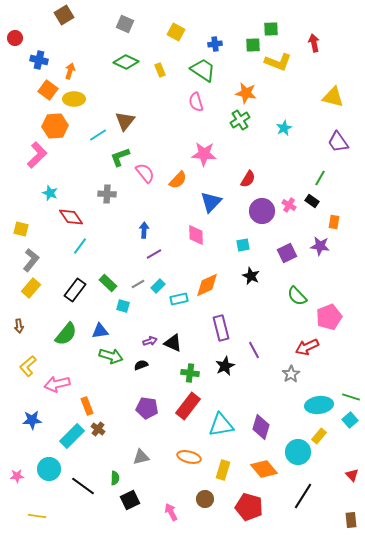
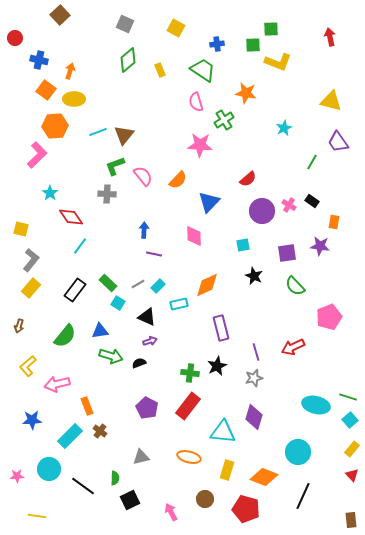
brown square at (64, 15): moved 4 px left; rotated 12 degrees counterclockwise
yellow square at (176, 32): moved 4 px up
red arrow at (314, 43): moved 16 px right, 6 px up
blue cross at (215, 44): moved 2 px right
green diamond at (126, 62): moved 2 px right, 2 px up; rotated 65 degrees counterclockwise
orange square at (48, 90): moved 2 px left
yellow triangle at (333, 97): moved 2 px left, 4 px down
green cross at (240, 120): moved 16 px left
brown triangle at (125, 121): moved 1 px left, 14 px down
cyan line at (98, 135): moved 3 px up; rotated 12 degrees clockwise
pink star at (204, 154): moved 4 px left, 9 px up
green L-shape at (120, 157): moved 5 px left, 9 px down
pink semicircle at (145, 173): moved 2 px left, 3 px down
green line at (320, 178): moved 8 px left, 16 px up
red semicircle at (248, 179): rotated 18 degrees clockwise
cyan star at (50, 193): rotated 14 degrees clockwise
blue triangle at (211, 202): moved 2 px left
pink diamond at (196, 235): moved 2 px left, 1 px down
purple square at (287, 253): rotated 18 degrees clockwise
purple line at (154, 254): rotated 42 degrees clockwise
black star at (251, 276): moved 3 px right
green semicircle at (297, 296): moved 2 px left, 10 px up
cyan rectangle at (179, 299): moved 5 px down
cyan square at (123, 306): moved 5 px left, 3 px up; rotated 16 degrees clockwise
brown arrow at (19, 326): rotated 24 degrees clockwise
green semicircle at (66, 334): moved 1 px left, 2 px down
black triangle at (173, 343): moved 26 px left, 26 px up
red arrow at (307, 347): moved 14 px left
purple line at (254, 350): moved 2 px right, 2 px down; rotated 12 degrees clockwise
black semicircle at (141, 365): moved 2 px left, 2 px up
black star at (225, 366): moved 8 px left
gray star at (291, 374): moved 37 px left, 4 px down; rotated 18 degrees clockwise
green line at (351, 397): moved 3 px left
cyan ellipse at (319, 405): moved 3 px left; rotated 20 degrees clockwise
purple pentagon at (147, 408): rotated 20 degrees clockwise
cyan triangle at (221, 425): moved 2 px right, 7 px down; rotated 16 degrees clockwise
purple diamond at (261, 427): moved 7 px left, 10 px up
brown cross at (98, 429): moved 2 px right, 2 px down
cyan rectangle at (72, 436): moved 2 px left
yellow rectangle at (319, 436): moved 33 px right, 13 px down
orange diamond at (264, 469): moved 8 px down; rotated 28 degrees counterclockwise
yellow rectangle at (223, 470): moved 4 px right
black line at (303, 496): rotated 8 degrees counterclockwise
red pentagon at (249, 507): moved 3 px left, 2 px down
